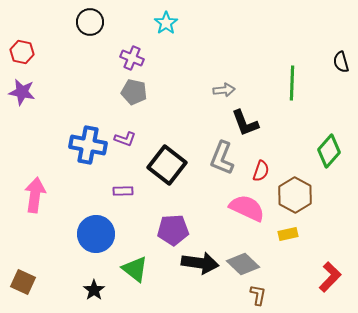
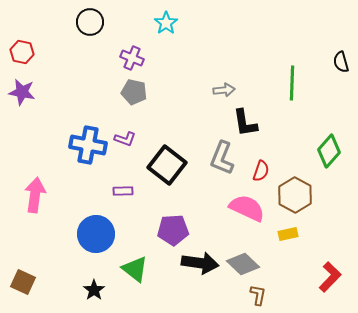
black L-shape: rotated 12 degrees clockwise
